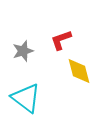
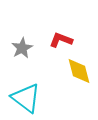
red L-shape: rotated 40 degrees clockwise
gray star: moved 1 px left, 3 px up; rotated 10 degrees counterclockwise
